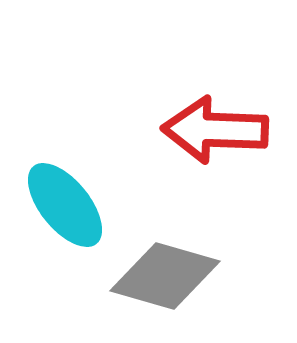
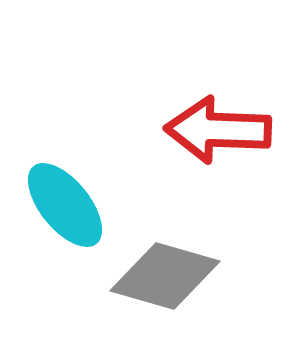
red arrow: moved 3 px right
